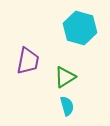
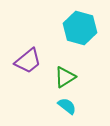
purple trapezoid: rotated 40 degrees clockwise
cyan semicircle: rotated 36 degrees counterclockwise
